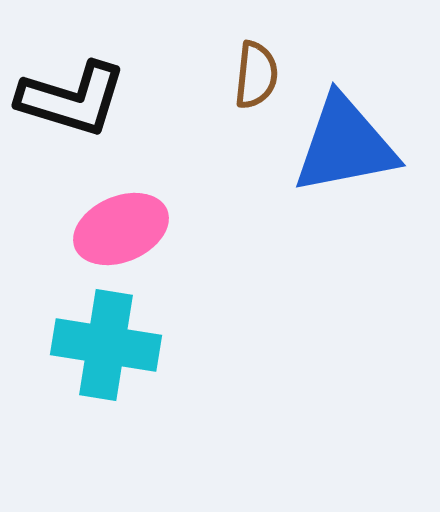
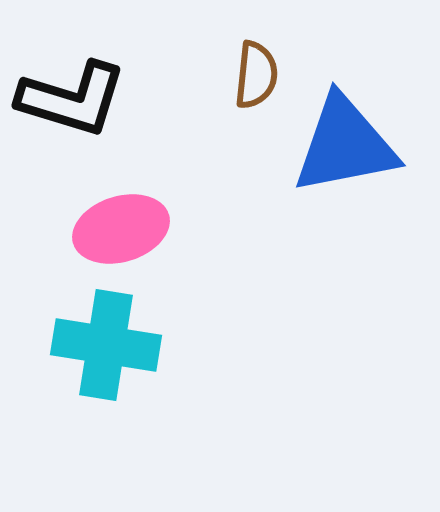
pink ellipse: rotated 6 degrees clockwise
